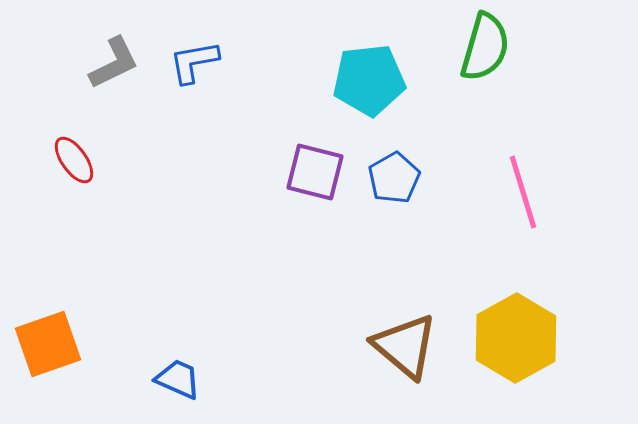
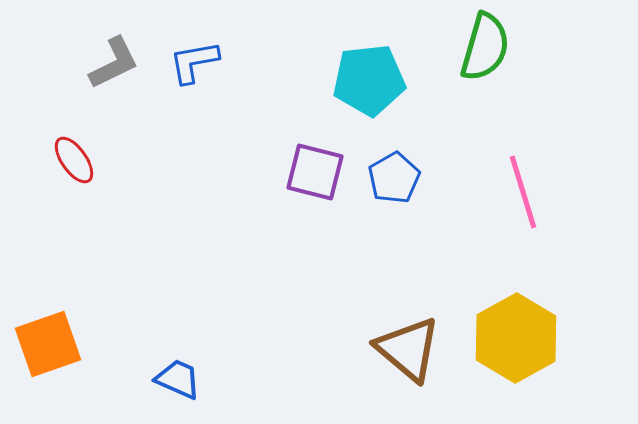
brown triangle: moved 3 px right, 3 px down
